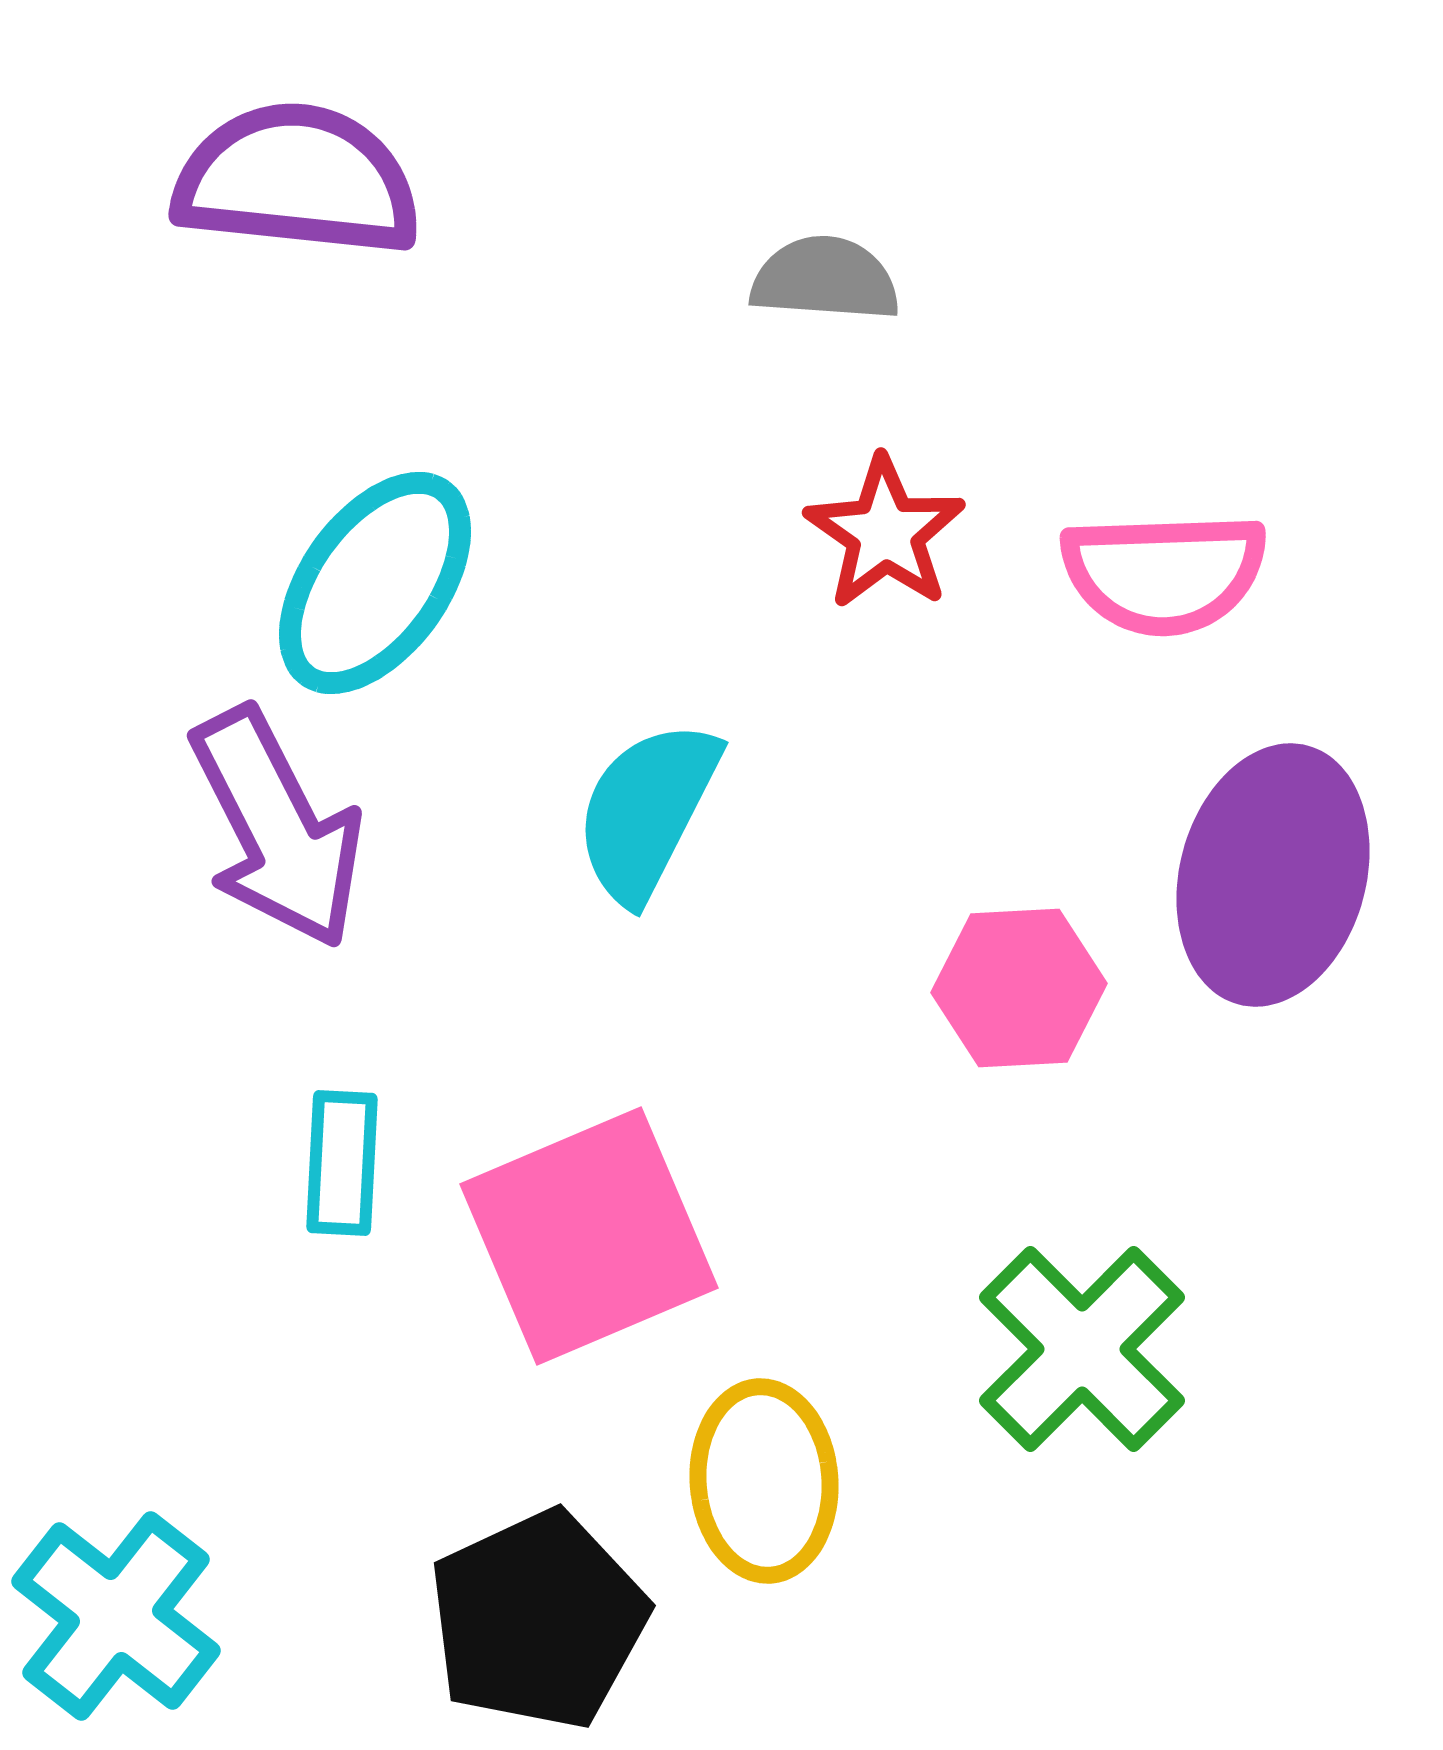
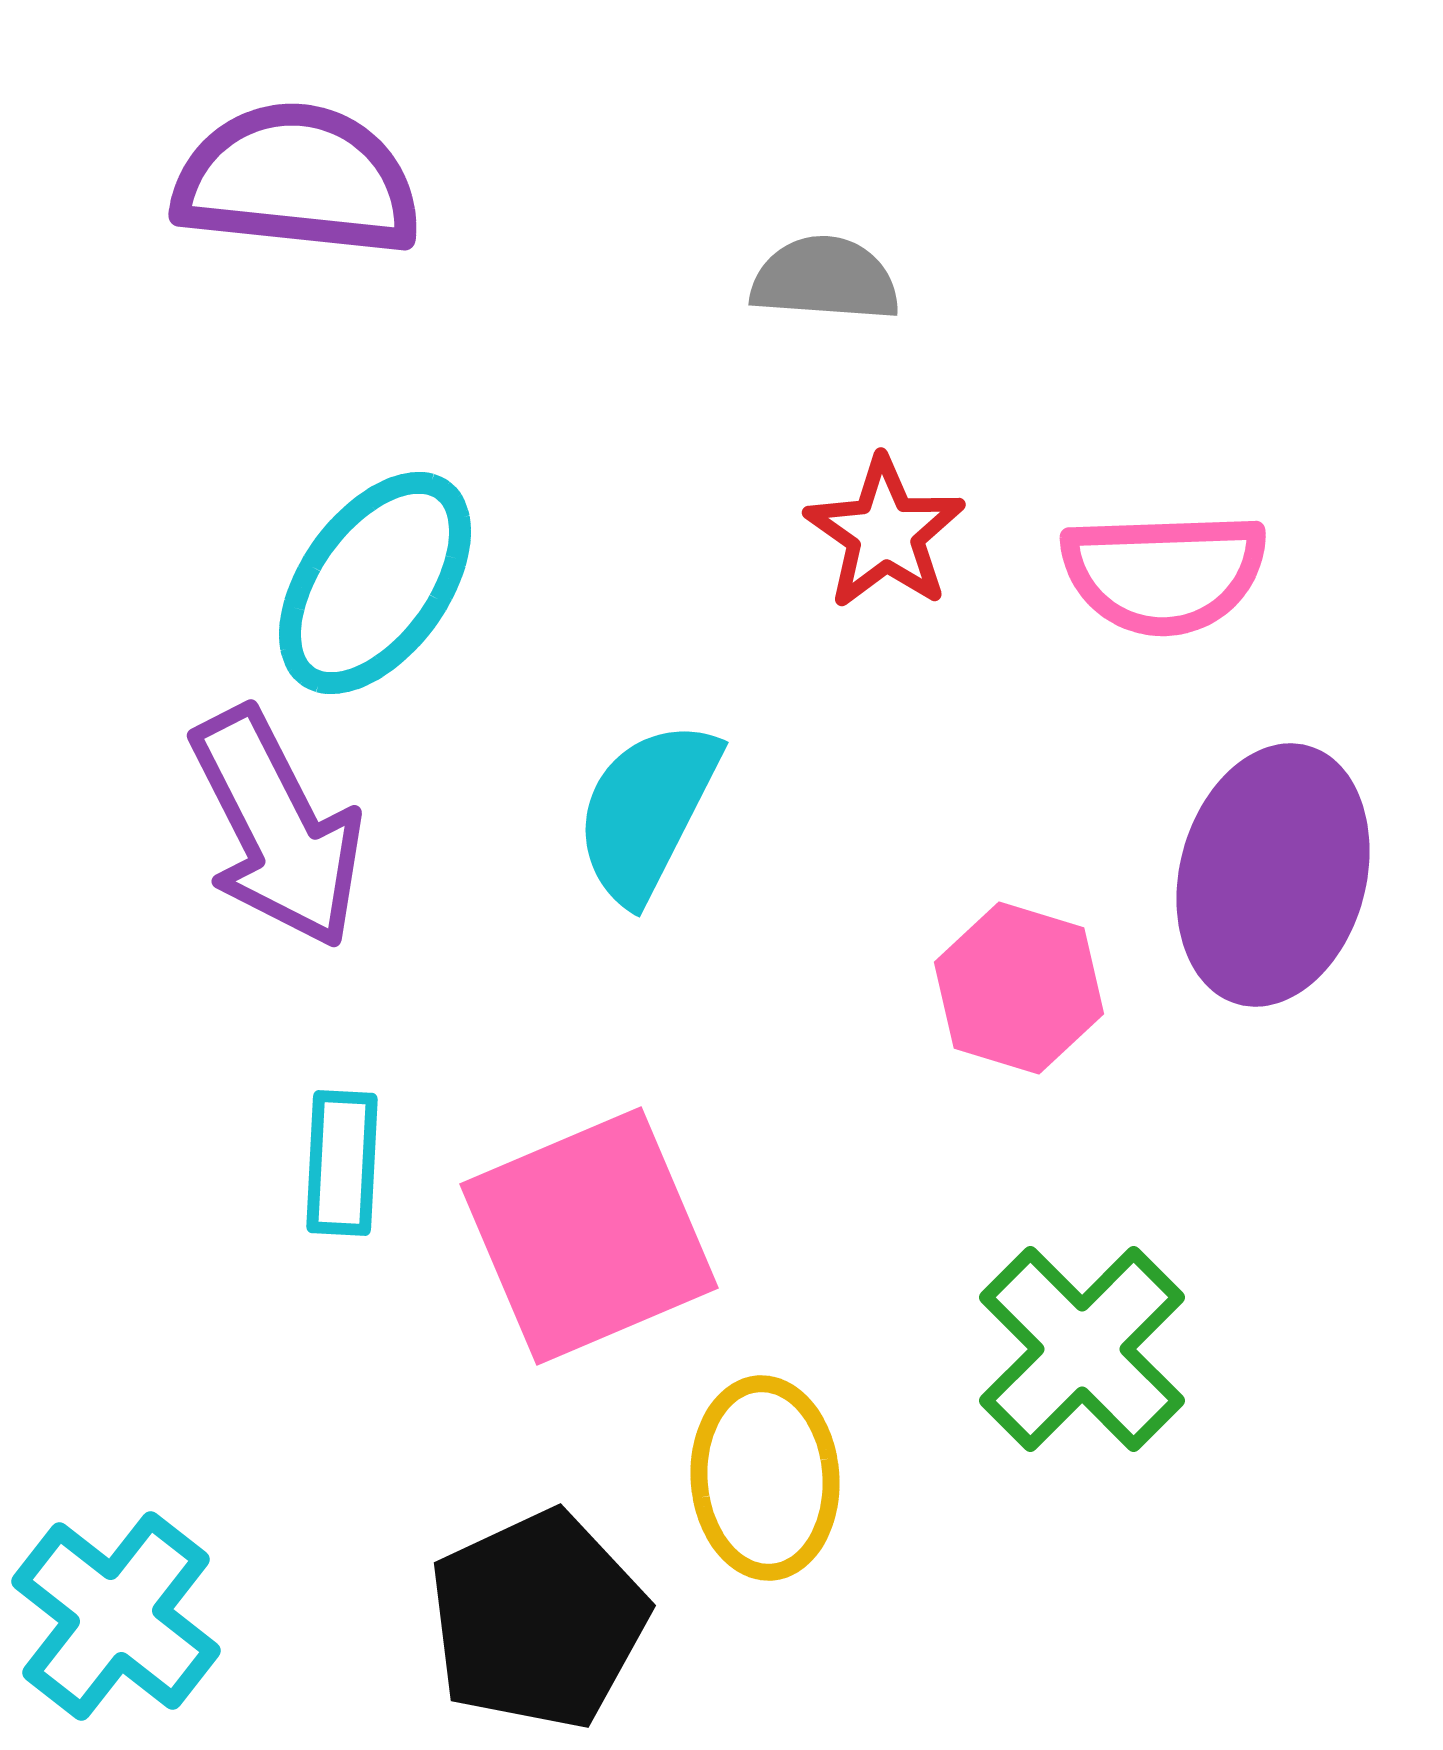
pink hexagon: rotated 20 degrees clockwise
yellow ellipse: moved 1 px right, 3 px up
